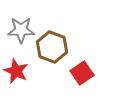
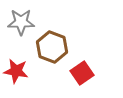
gray star: moved 8 px up
red star: rotated 15 degrees counterclockwise
